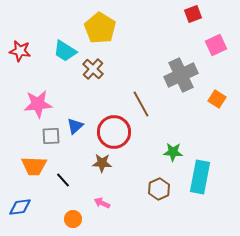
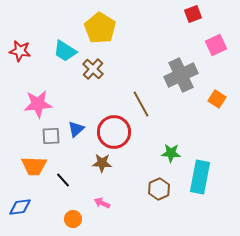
blue triangle: moved 1 px right, 3 px down
green star: moved 2 px left, 1 px down
